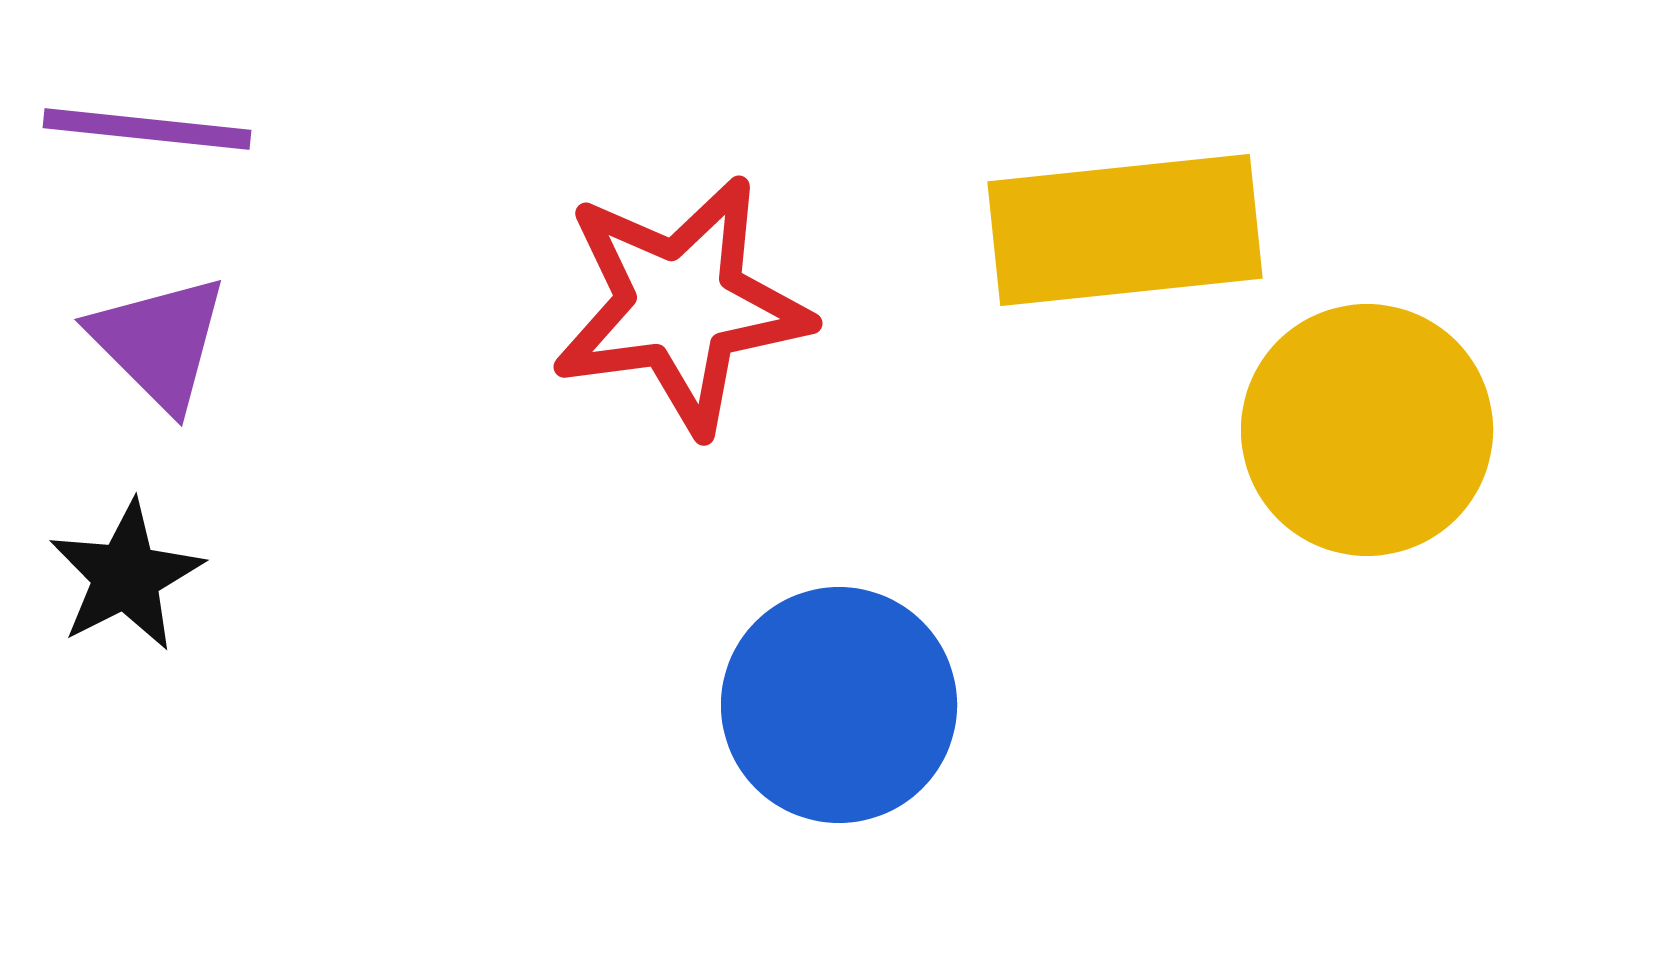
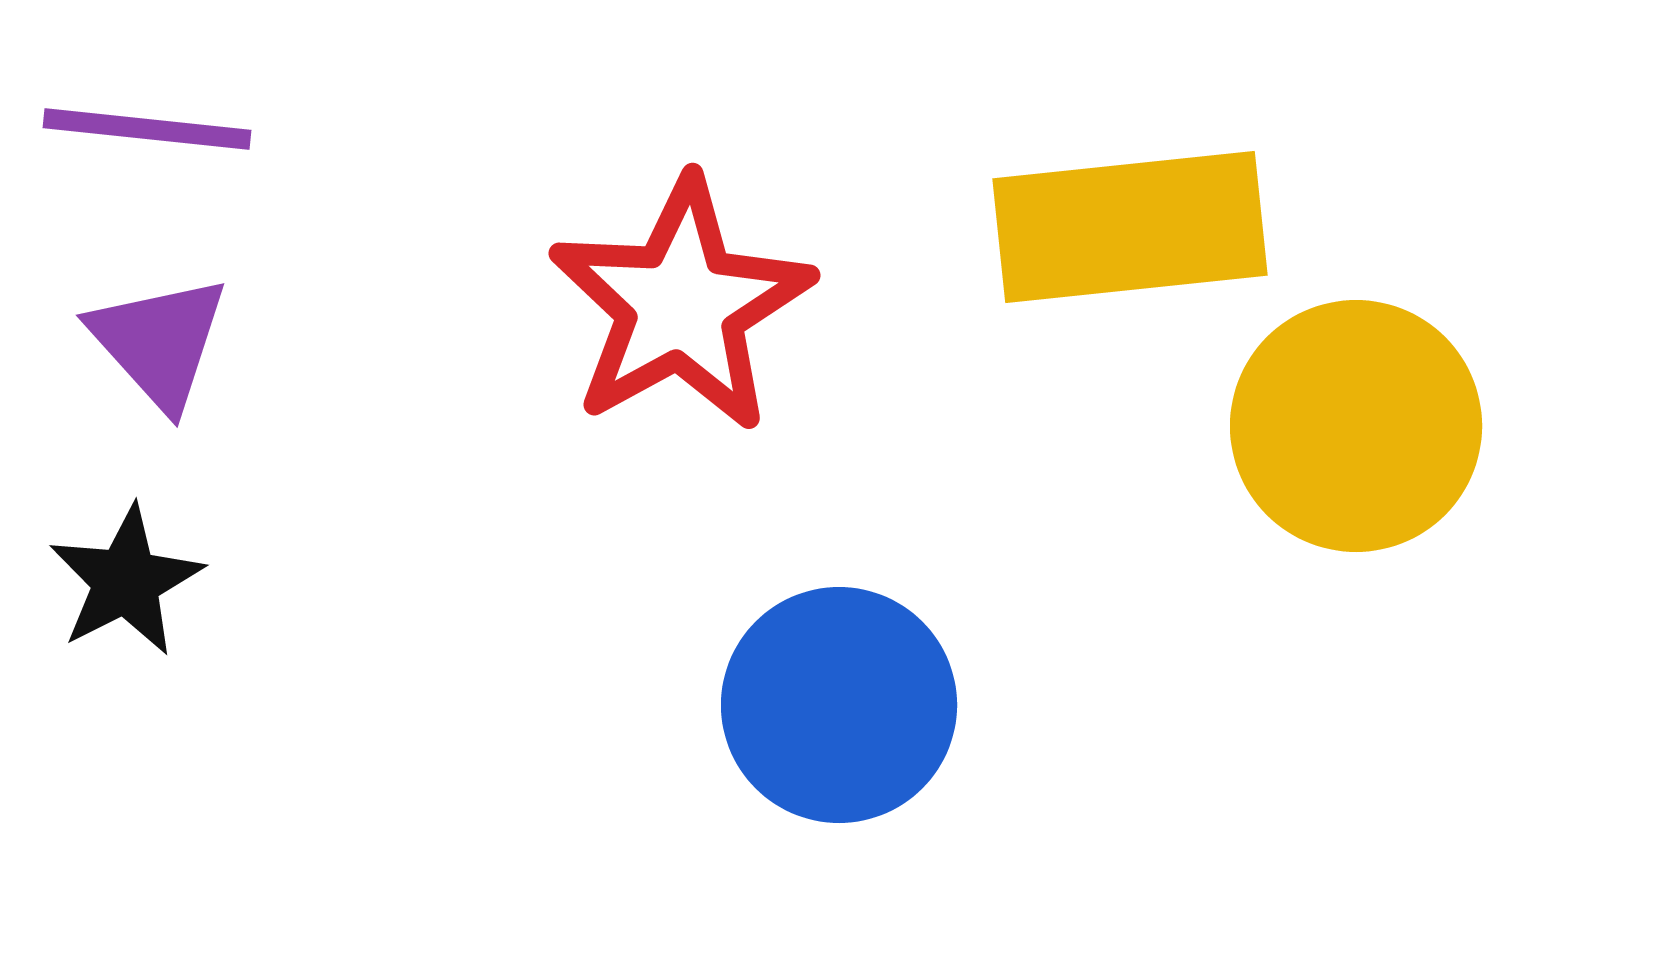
yellow rectangle: moved 5 px right, 3 px up
red star: rotated 21 degrees counterclockwise
purple triangle: rotated 3 degrees clockwise
yellow circle: moved 11 px left, 4 px up
black star: moved 5 px down
